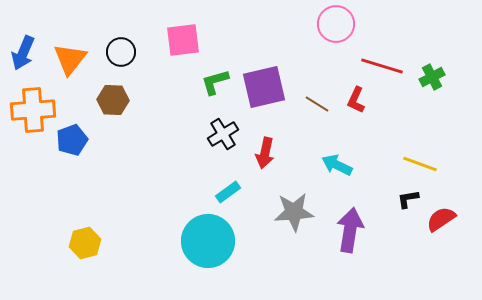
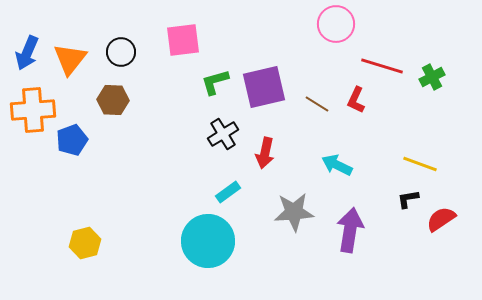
blue arrow: moved 4 px right
